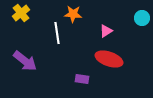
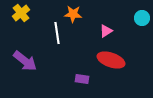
red ellipse: moved 2 px right, 1 px down
